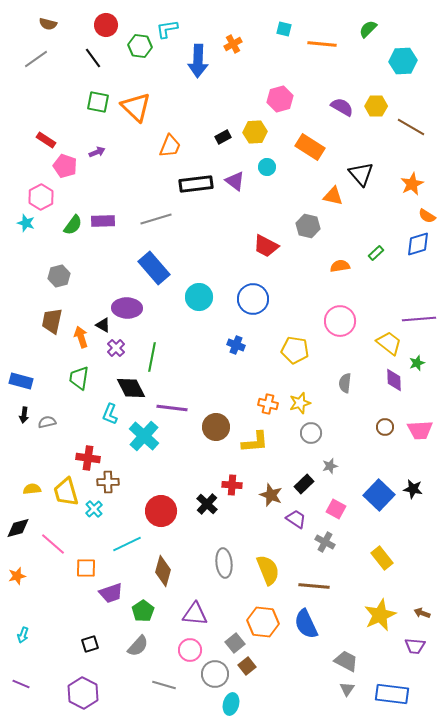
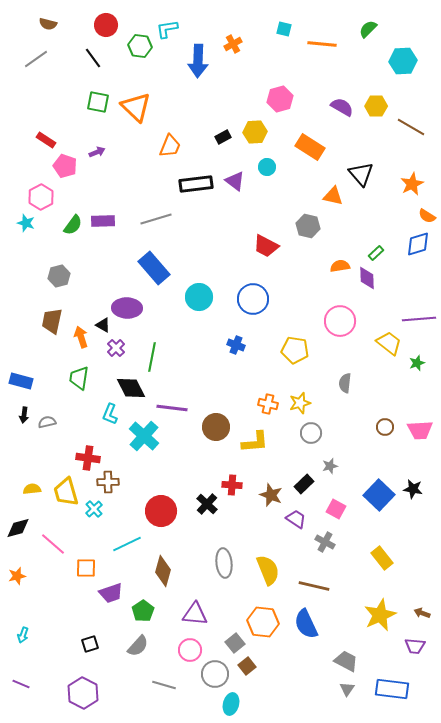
purple diamond at (394, 380): moved 27 px left, 102 px up
brown line at (314, 586): rotated 8 degrees clockwise
blue rectangle at (392, 694): moved 5 px up
